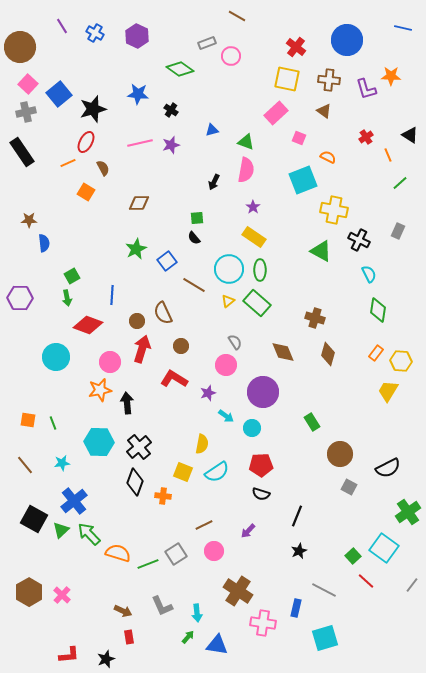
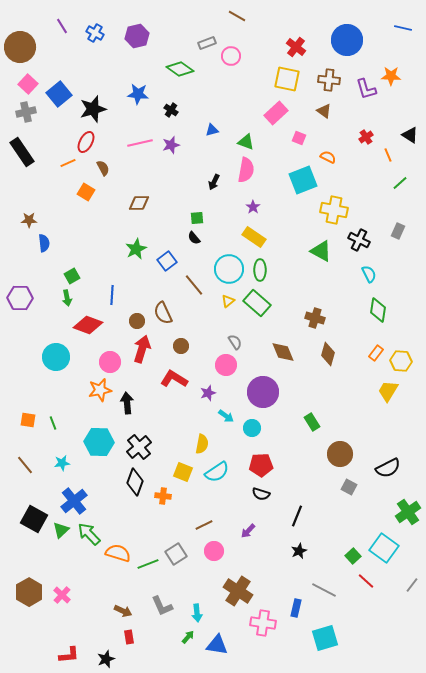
purple hexagon at (137, 36): rotated 20 degrees clockwise
brown line at (194, 285): rotated 20 degrees clockwise
